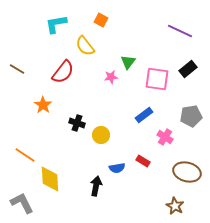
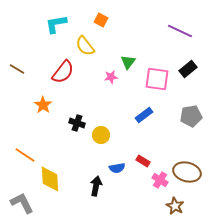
pink cross: moved 5 px left, 43 px down
